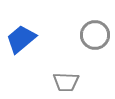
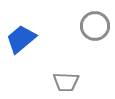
gray circle: moved 9 px up
